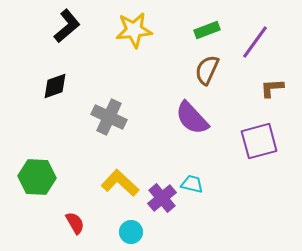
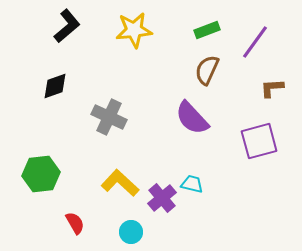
green hexagon: moved 4 px right, 3 px up; rotated 9 degrees counterclockwise
